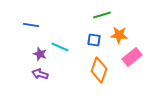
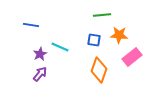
green line: rotated 12 degrees clockwise
purple star: rotated 24 degrees clockwise
purple arrow: rotated 112 degrees clockwise
